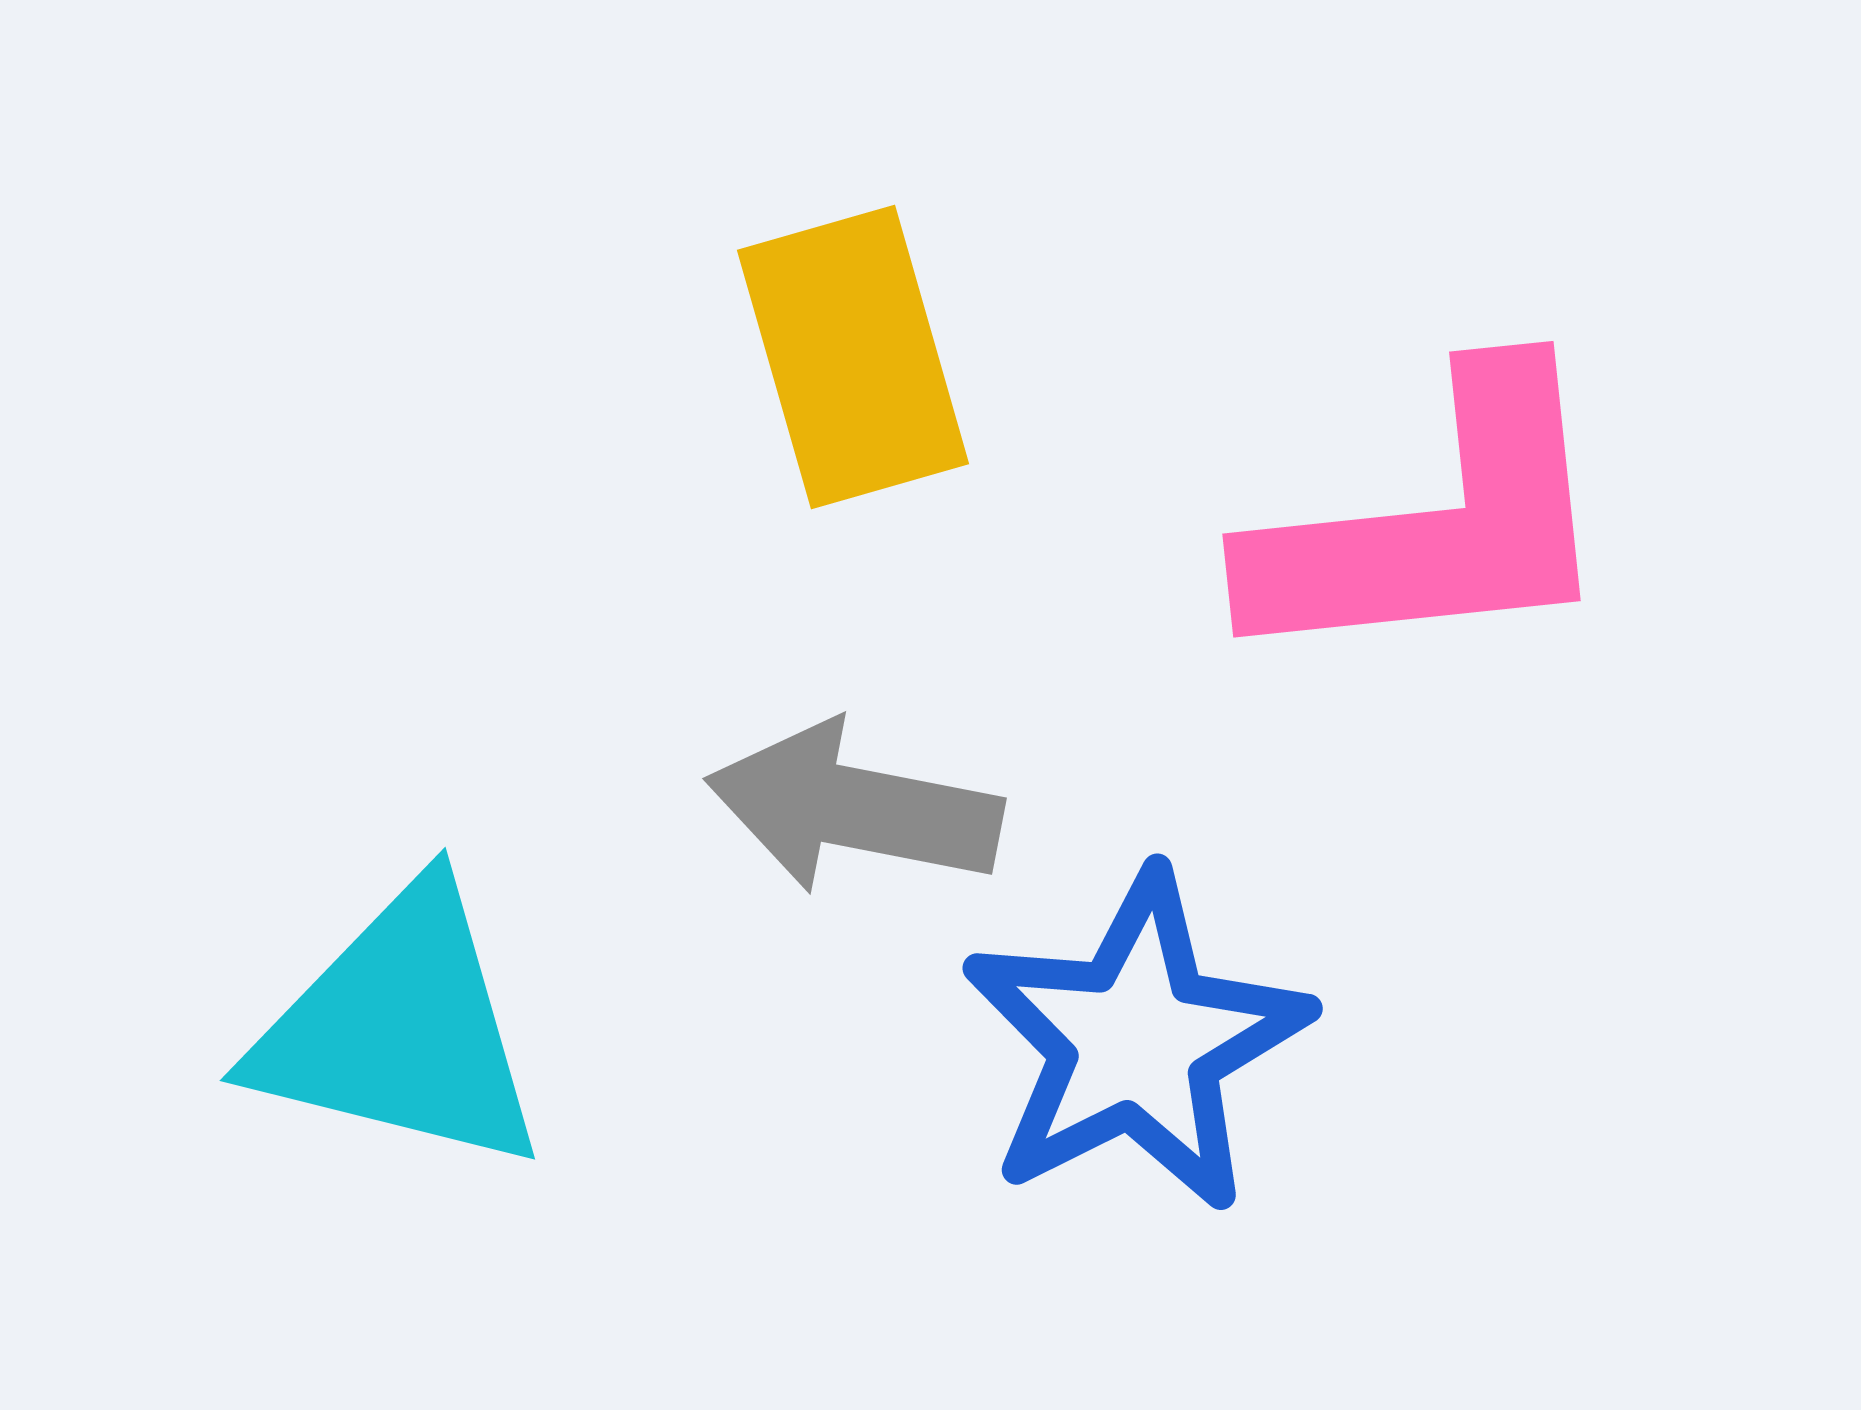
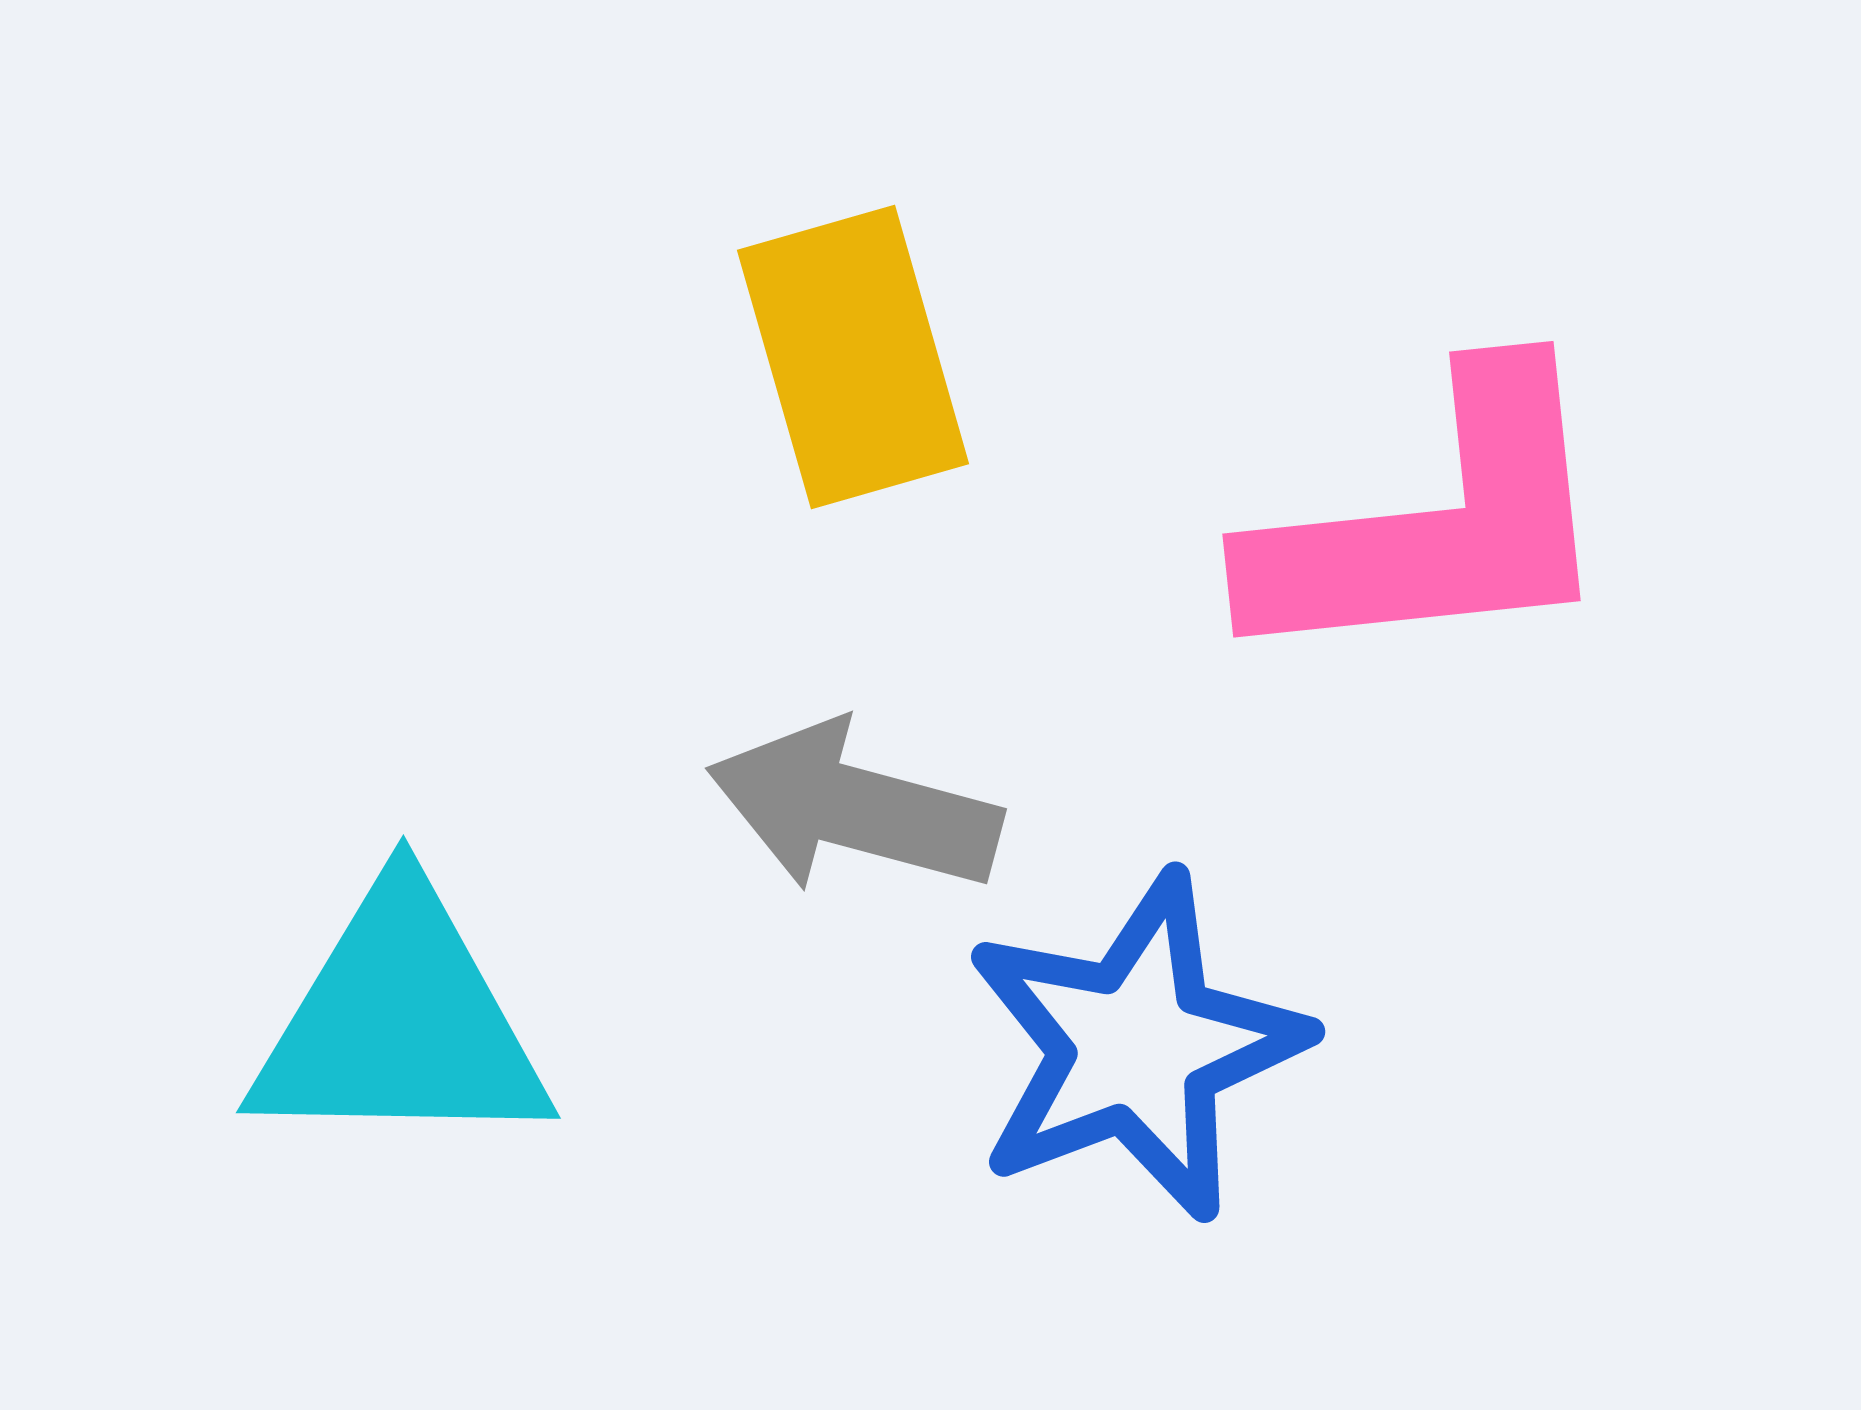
gray arrow: rotated 4 degrees clockwise
cyan triangle: moved 7 px up; rotated 13 degrees counterclockwise
blue star: moved 5 px down; rotated 6 degrees clockwise
